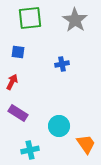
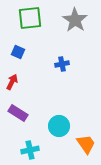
blue square: rotated 16 degrees clockwise
